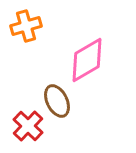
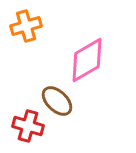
brown ellipse: rotated 20 degrees counterclockwise
red cross: rotated 28 degrees counterclockwise
